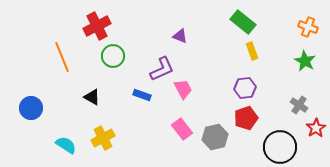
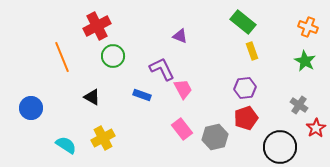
purple L-shape: rotated 92 degrees counterclockwise
